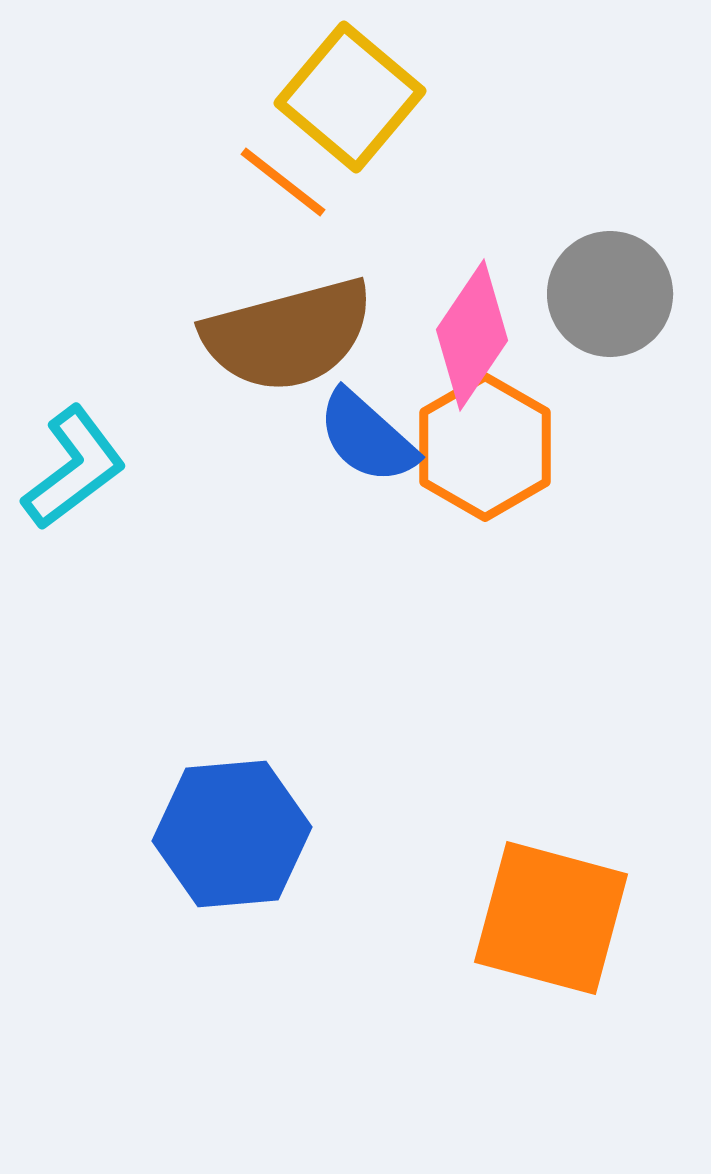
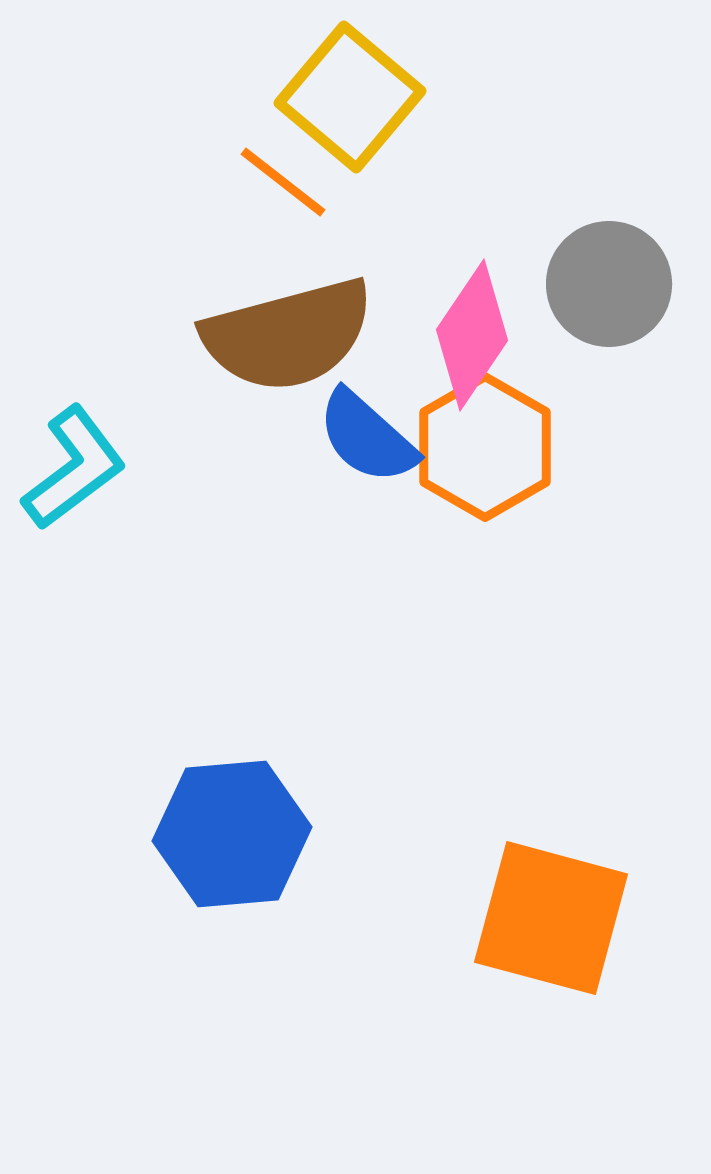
gray circle: moved 1 px left, 10 px up
